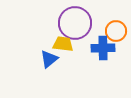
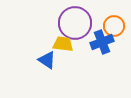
orange circle: moved 2 px left, 5 px up
blue cross: moved 1 px left, 6 px up; rotated 20 degrees counterclockwise
blue triangle: moved 2 px left, 1 px down; rotated 48 degrees counterclockwise
